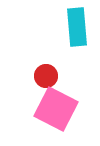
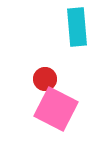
red circle: moved 1 px left, 3 px down
